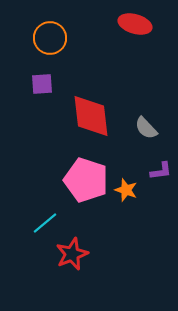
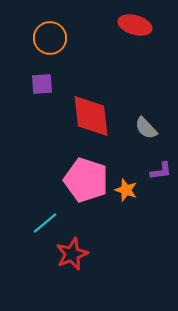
red ellipse: moved 1 px down
